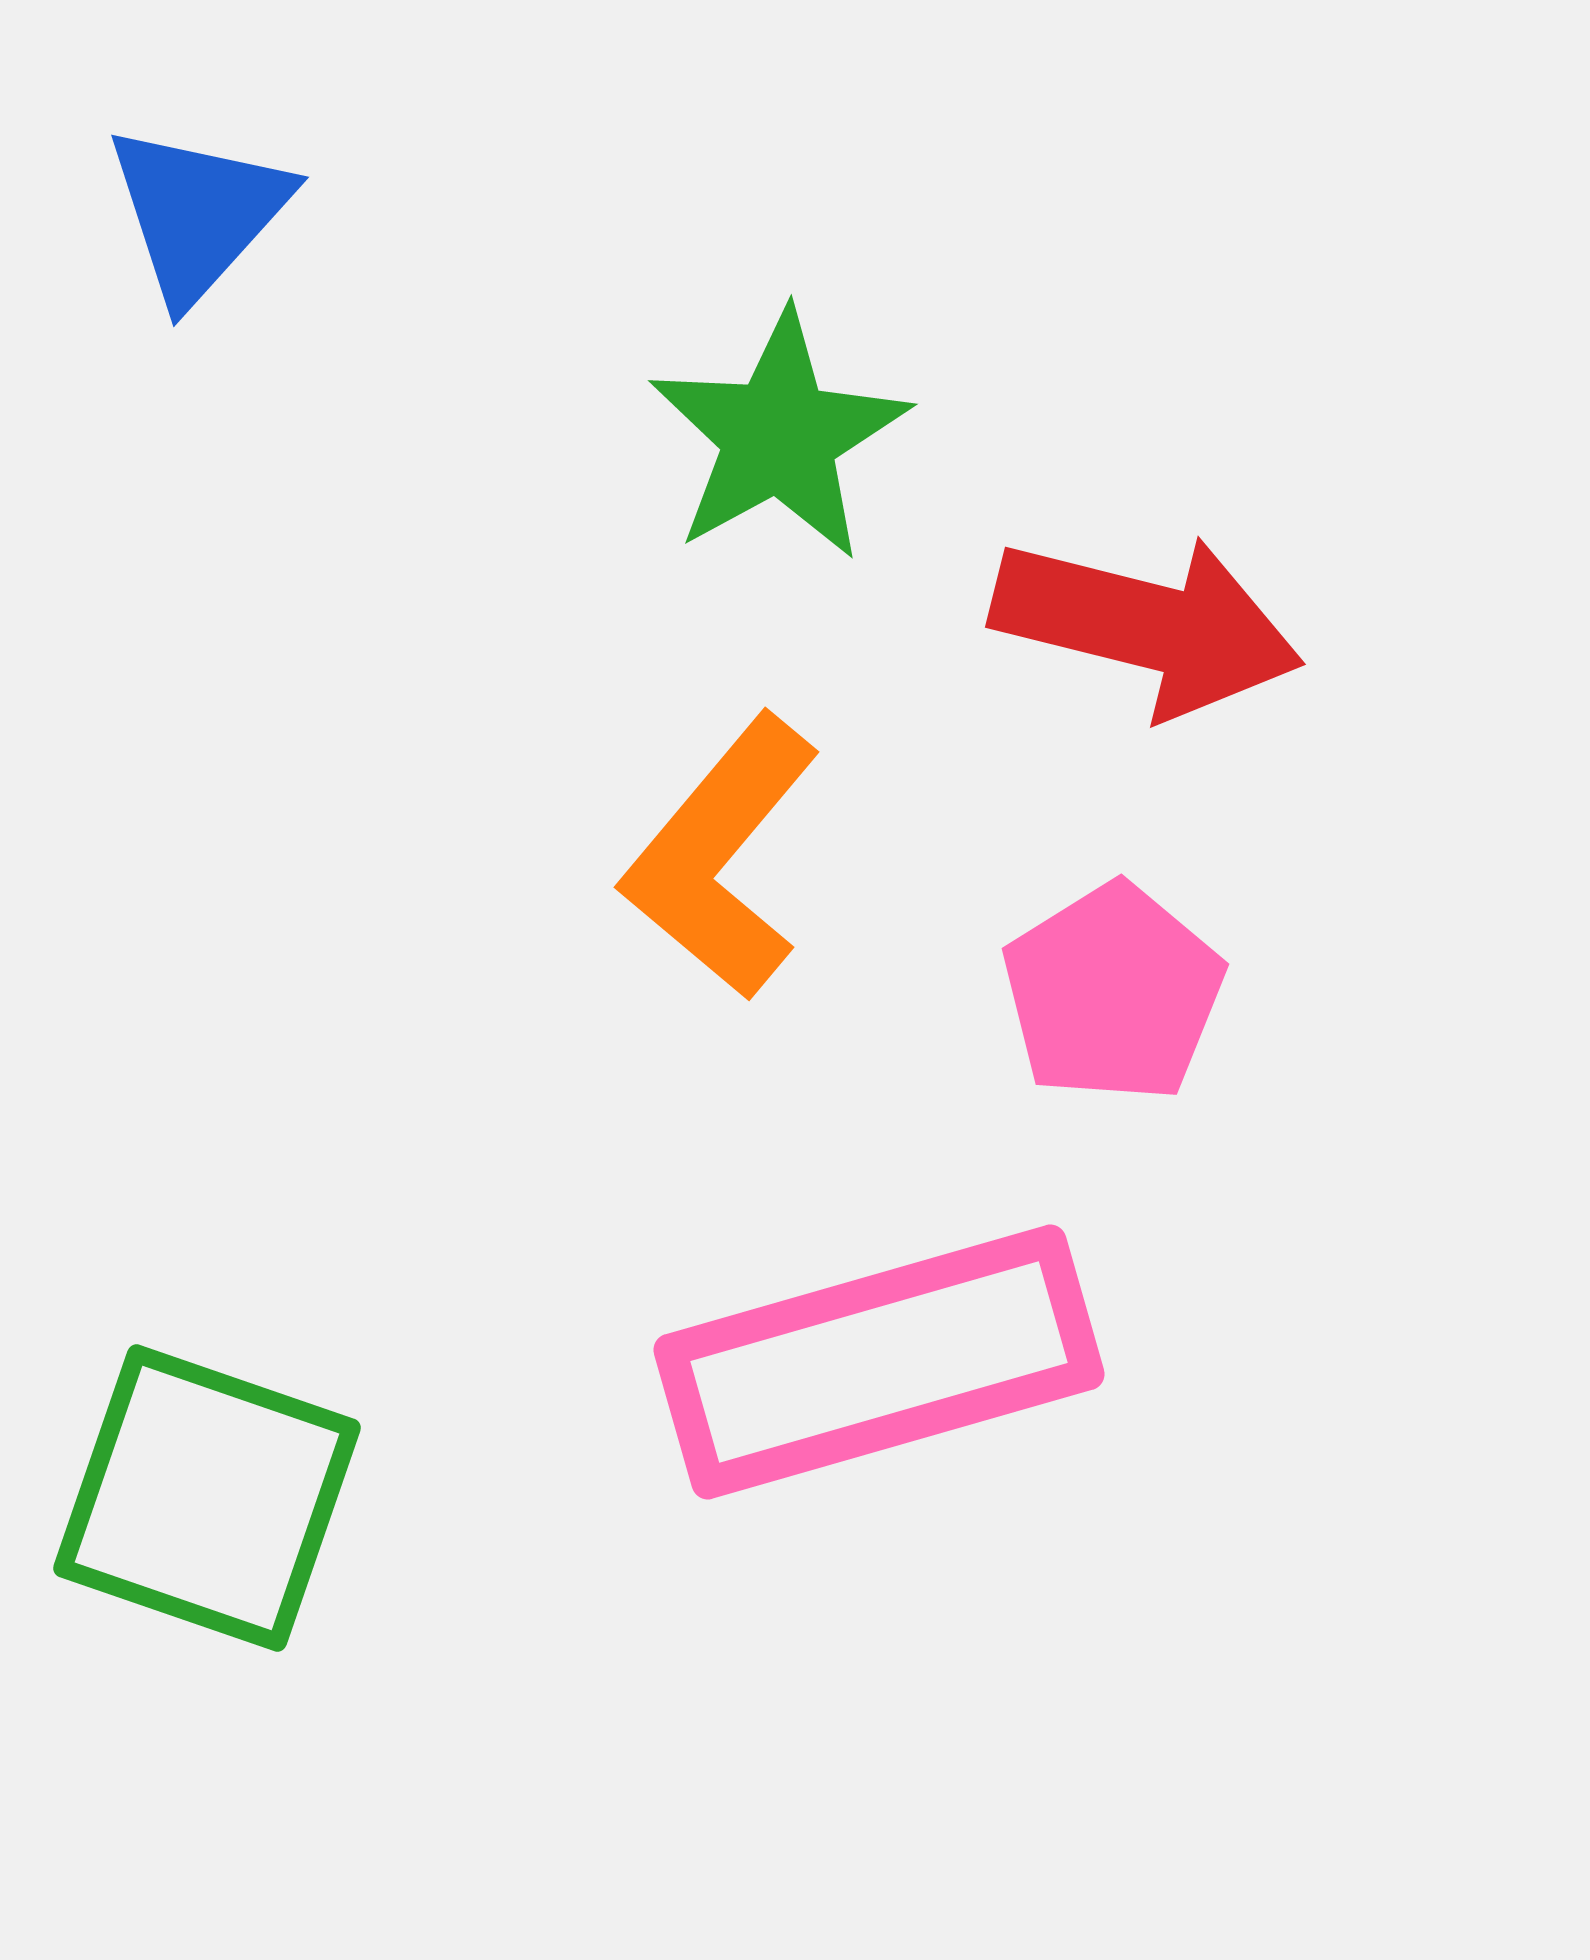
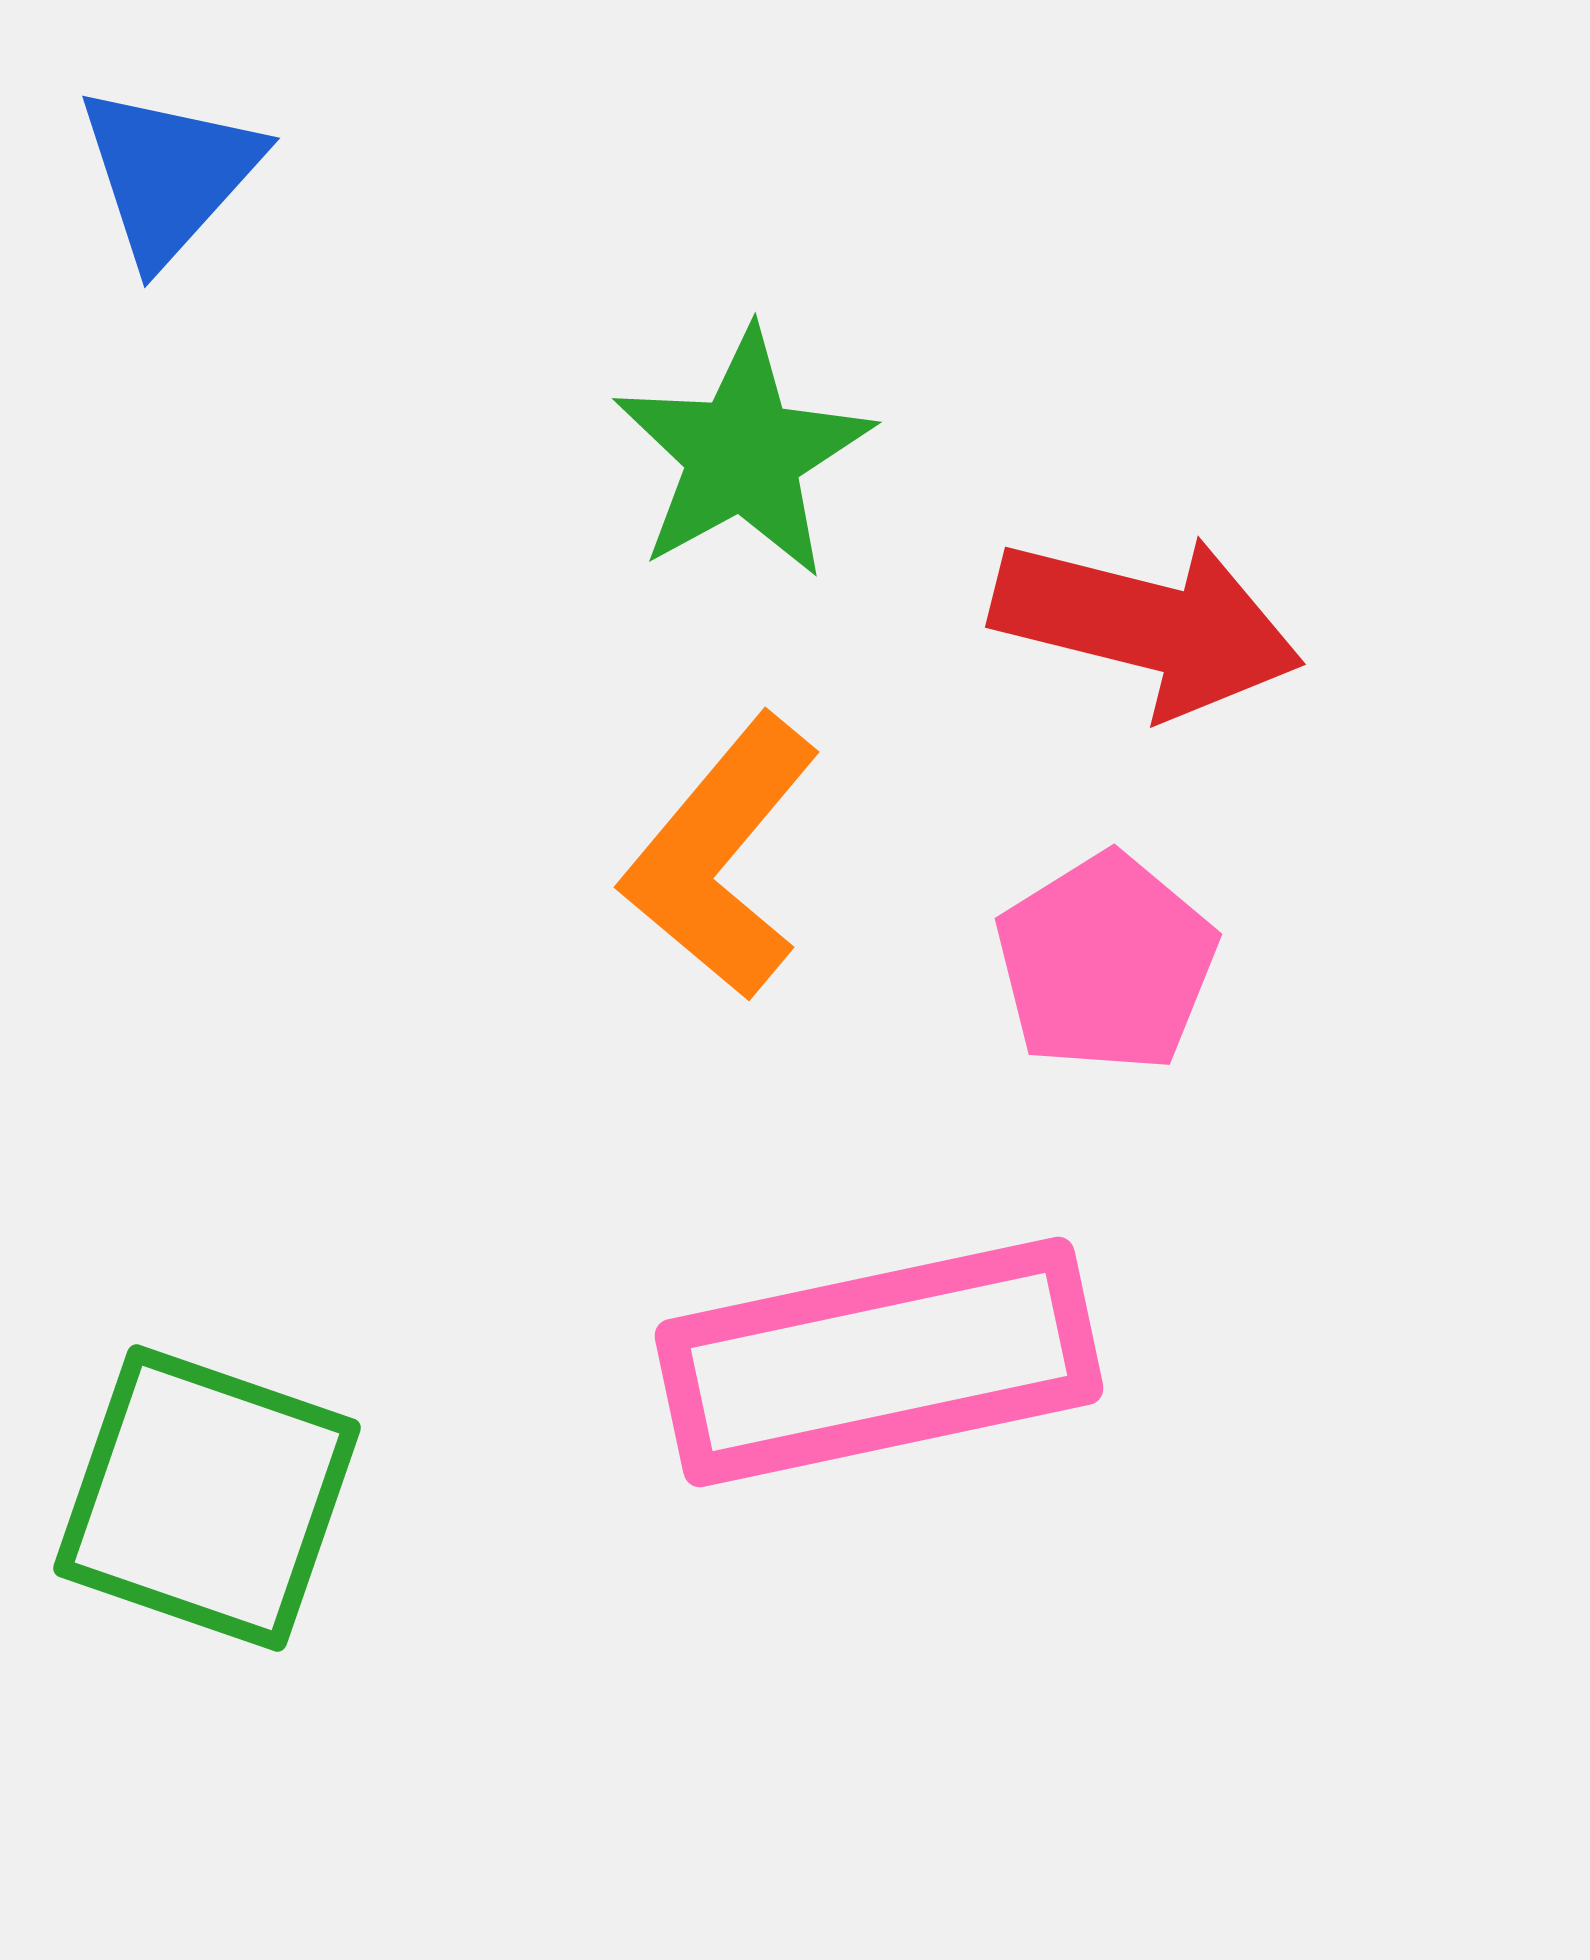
blue triangle: moved 29 px left, 39 px up
green star: moved 36 px left, 18 px down
pink pentagon: moved 7 px left, 30 px up
pink rectangle: rotated 4 degrees clockwise
